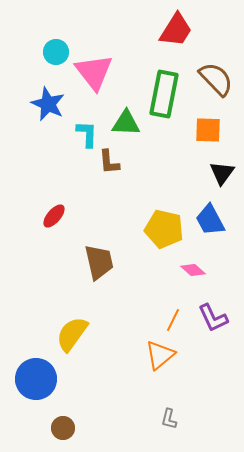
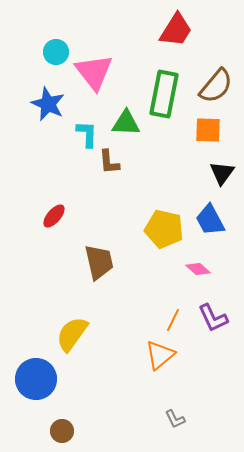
brown semicircle: moved 7 px down; rotated 84 degrees clockwise
pink diamond: moved 5 px right, 1 px up
gray L-shape: moved 6 px right; rotated 40 degrees counterclockwise
brown circle: moved 1 px left, 3 px down
